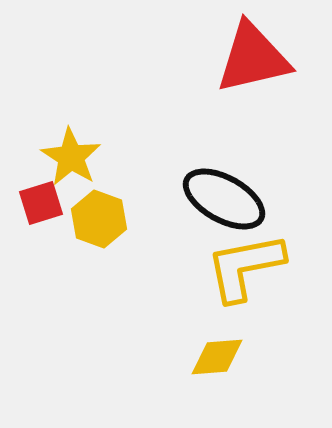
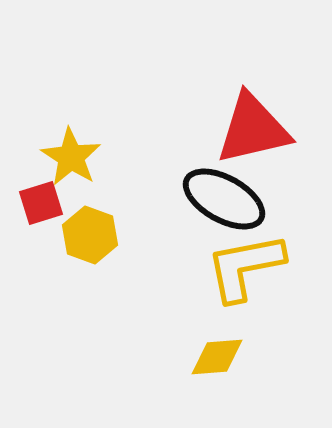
red triangle: moved 71 px down
yellow hexagon: moved 9 px left, 16 px down
